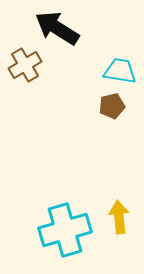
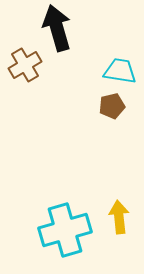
black arrow: rotated 42 degrees clockwise
